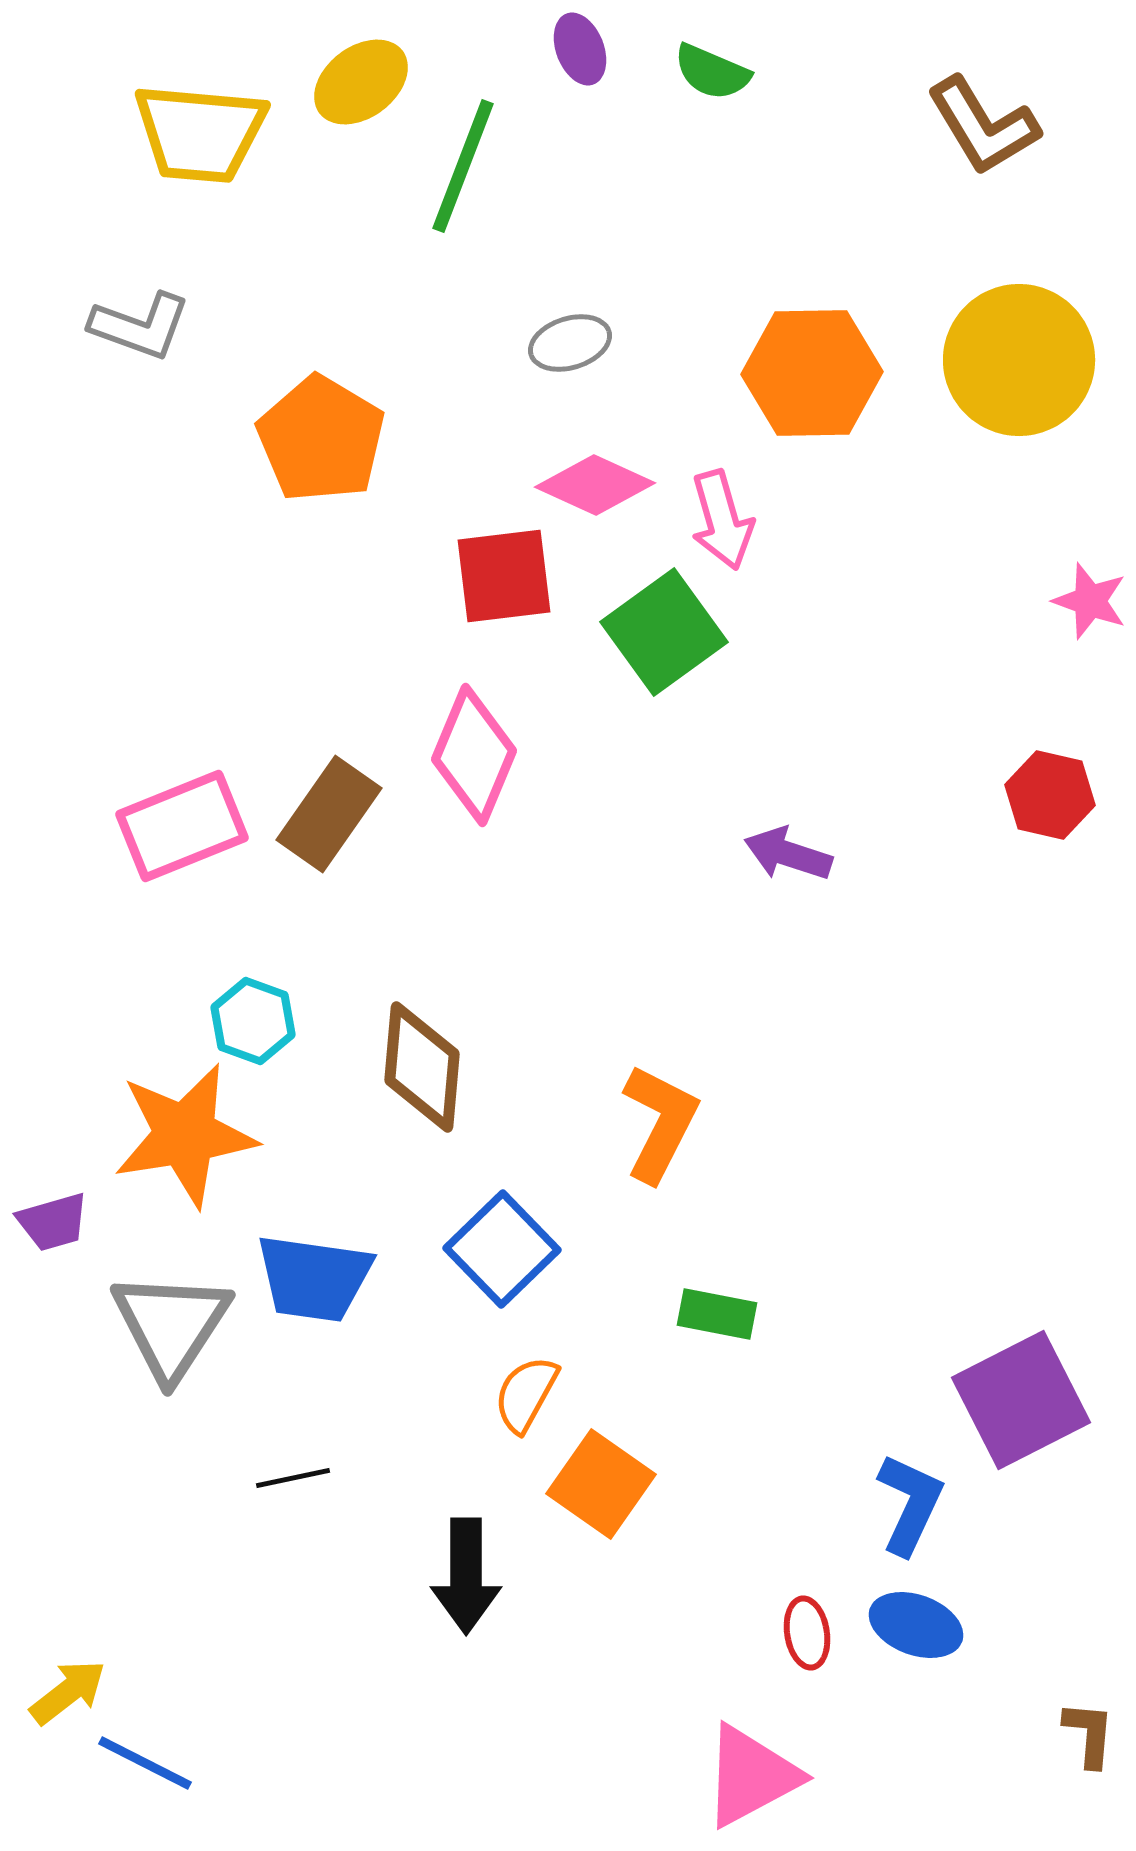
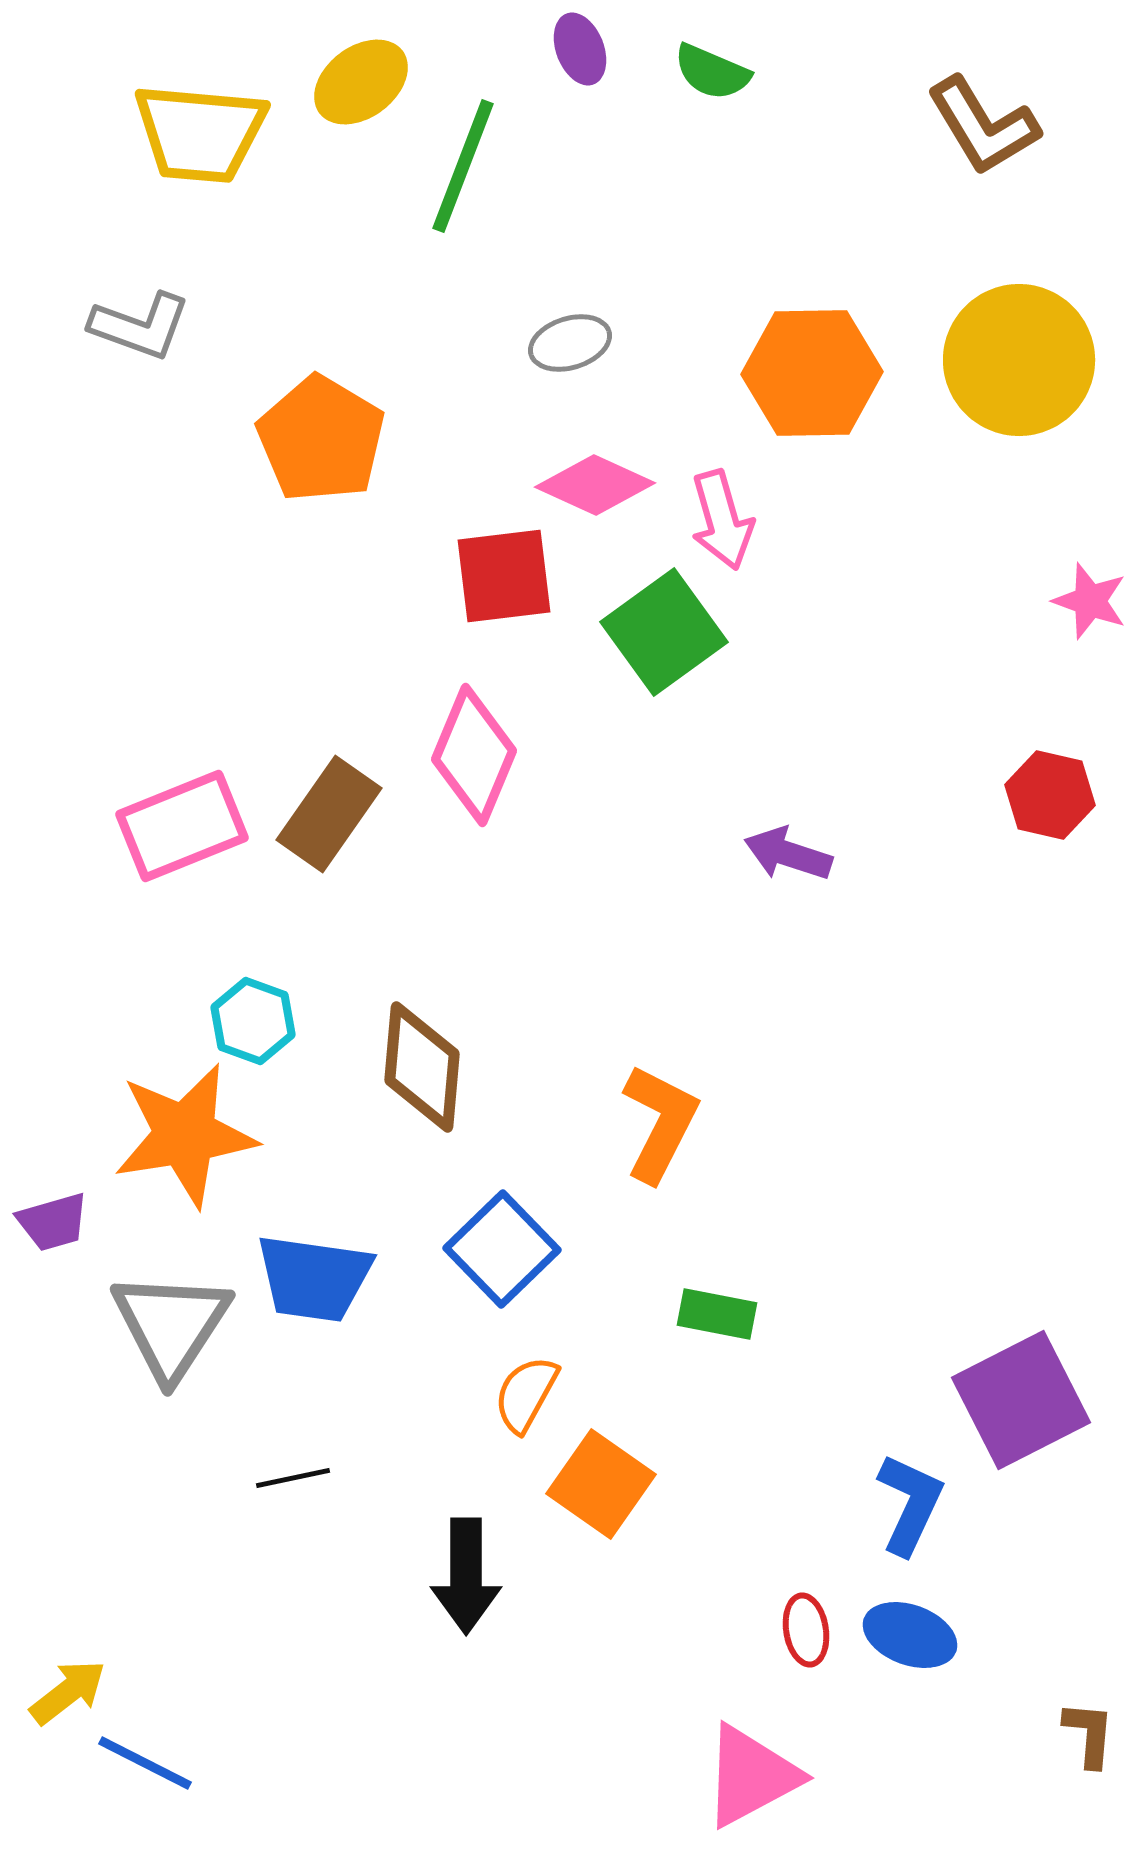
blue ellipse at (916, 1625): moved 6 px left, 10 px down
red ellipse at (807, 1633): moved 1 px left, 3 px up
